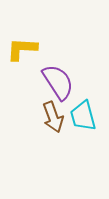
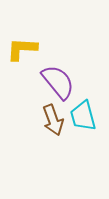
purple semicircle: rotated 6 degrees counterclockwise
brown arrow: moved 3 px down
